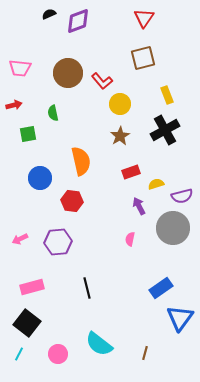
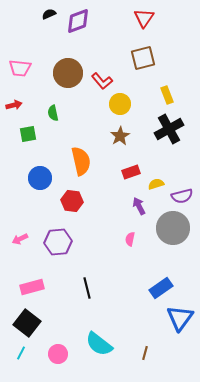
black cross: moved 4 px right, 1 px up
cyan line: moved 2 px right, 1 px up
